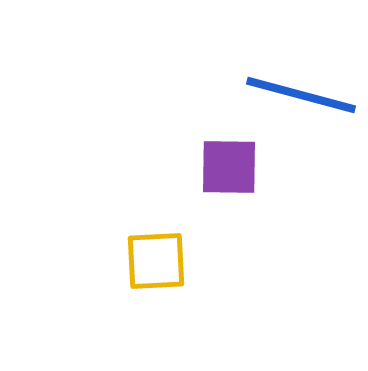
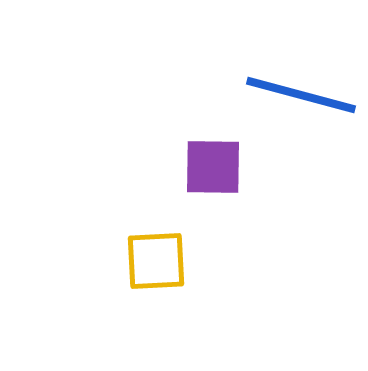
purple square: moved 16 px left
